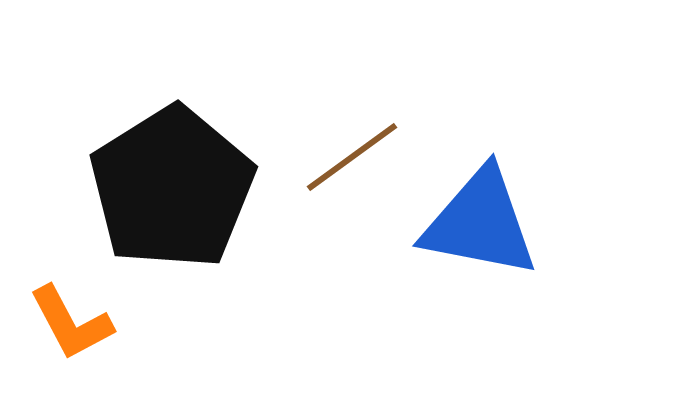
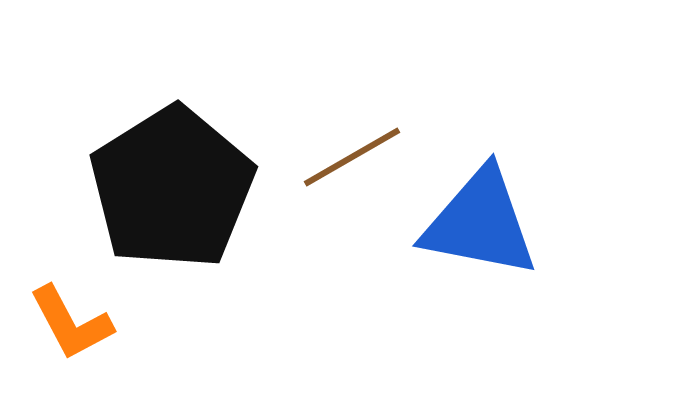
brown line: rotated 6 degrees clockwise
